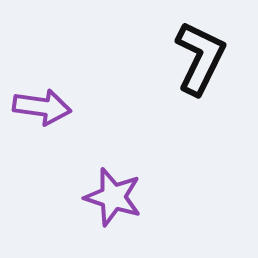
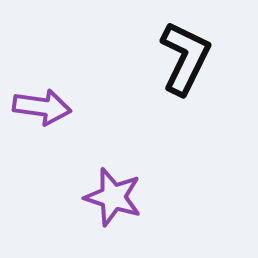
black L-shape: moved 15 px left
